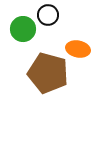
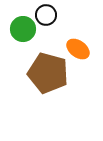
black circle: moved 2 px left
orange ellipse: rotated 25 degrees clockwise
